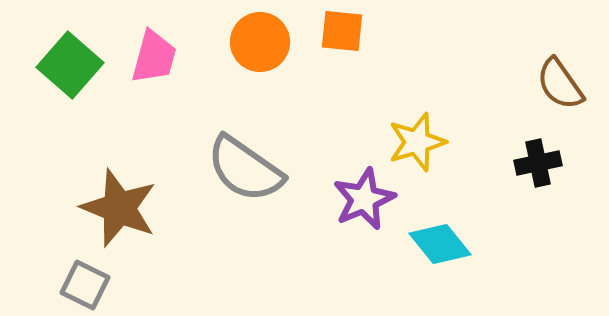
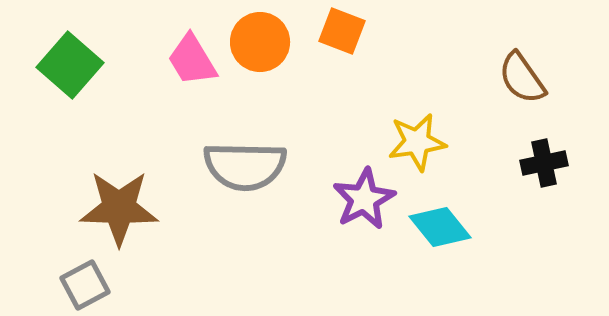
orange square: rotated 15 degrees clockwise
pink trapezoid: moved 38 px right, 3 px down; rotated 134 degrees clockwise
brown semicircle: moved 38 px left, 6 px up
yellow star: rotated 8 degrees clockwise
black cross: moved 6 px right
gray semicircle: moved 3 px up; rotated 34 degrees counterclockwise
purple star: rotated 4 degrees counterclockwise
brown star: rotated 20 degrees counterclockwise
cyan diamond: moved 17 px up
gray square: rotated 36 degrees clockwise
